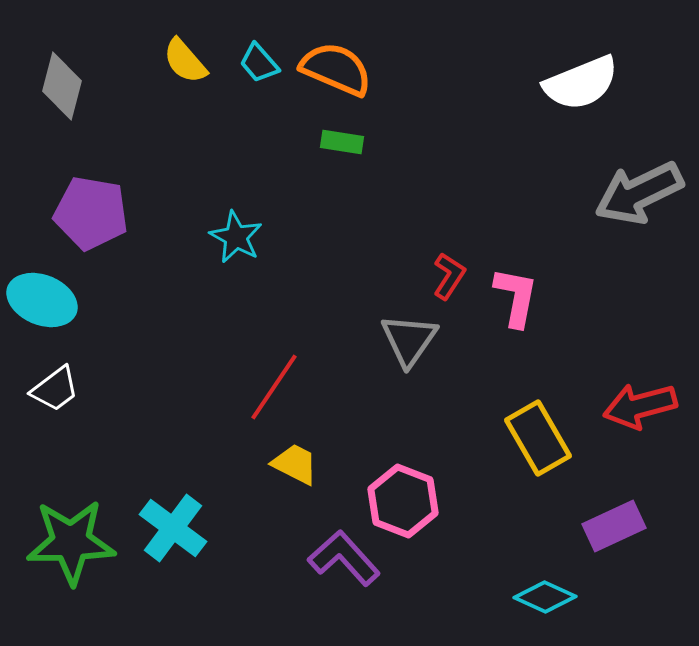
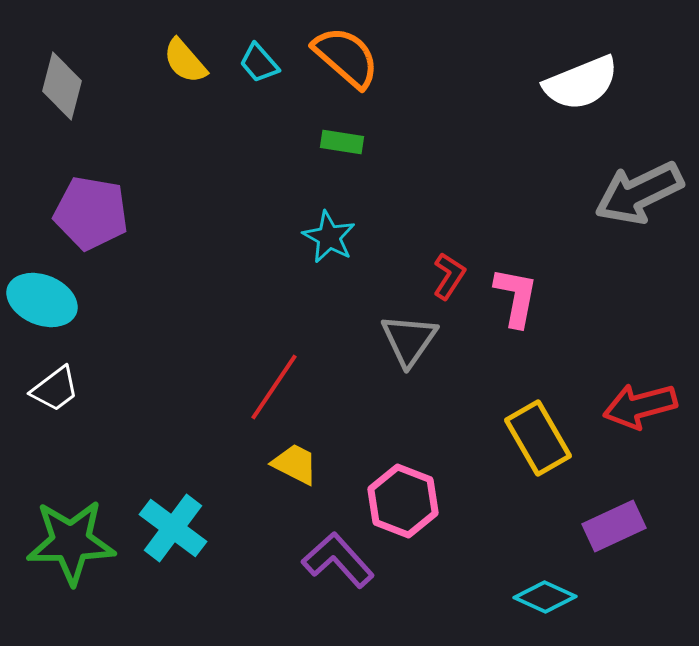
orange semicircle: moved 10 px right, 12 px up; rotated 18 degrees clockwise
cyan star: moved 93 px right
purple L-shape: moved 6 px left, 2 px down
